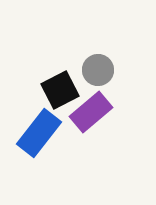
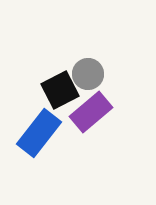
gray circle: moved 10 px left, 4 px down
